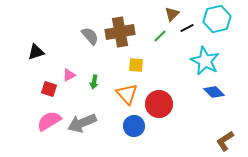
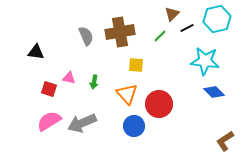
gray semicircle: moved 4 px left; rotated 18 degrees clockwise
black triangle: rotated 24 degrees clockwise
cyan star: rotated 20 degrees counterclockwise
pink triangle: moved 3 px down; rotated 40 degrees clockwise
